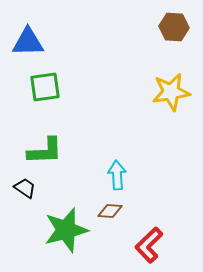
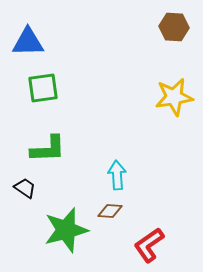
green square: moved 2 px left, 1 px down
yellow star: moved 3 px right, 5 px down
green L-shape: moved 3 px right, 2 px up
red L-shape: rotated 9 degrees clockwise
